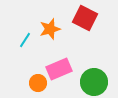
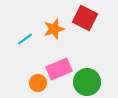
orange star: moved 4 px right
cyan line: moved 1 px up; rotated 21 degrees clockwise
green circle: moved 7 px left
